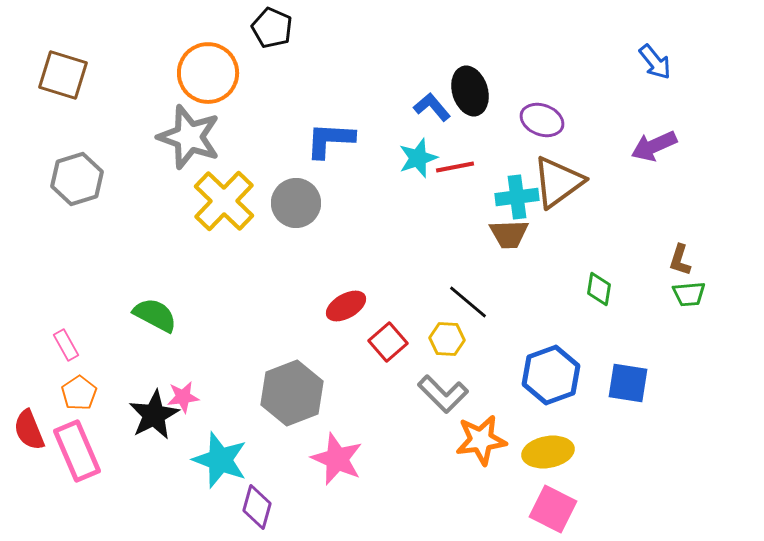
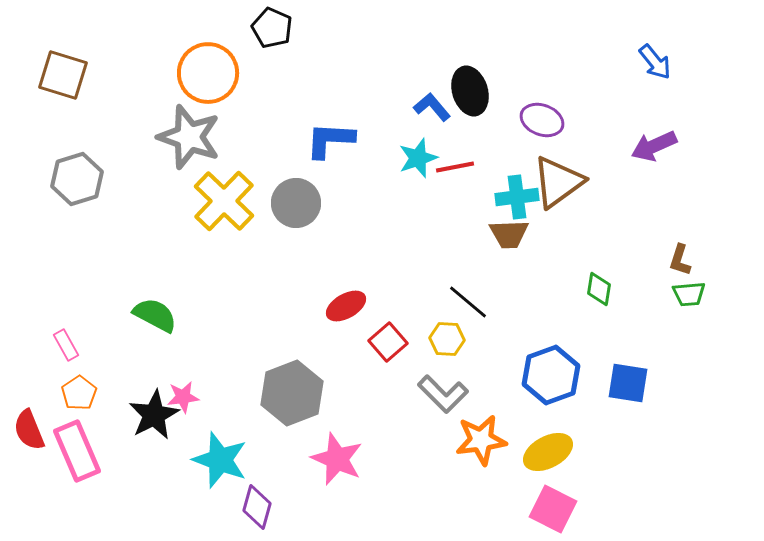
yellow ellipse at (548, 452): rotated 18 degrees counterclockwise
